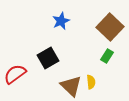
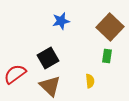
blue star: rotated 12 degrees clockwise
green rectangle: rotated 24 degrees counterclockwise
yellow semicircle: moved 1 px left, 1 px up
brown triangle: moved 21 px left
